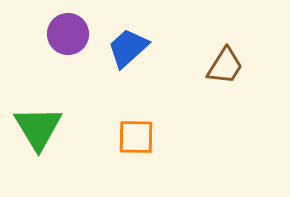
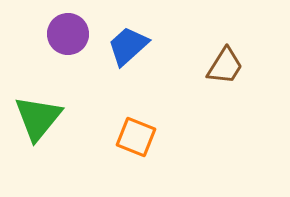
blue trapezoid: moved 2 px up
green triangle: moved 10 px up; rotated 10 degrees clockwise
orange square: rotated 21 degrees clockwise
